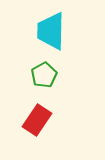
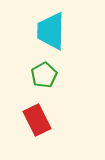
red rectangle: rotated 60 degrees counterclockwise
